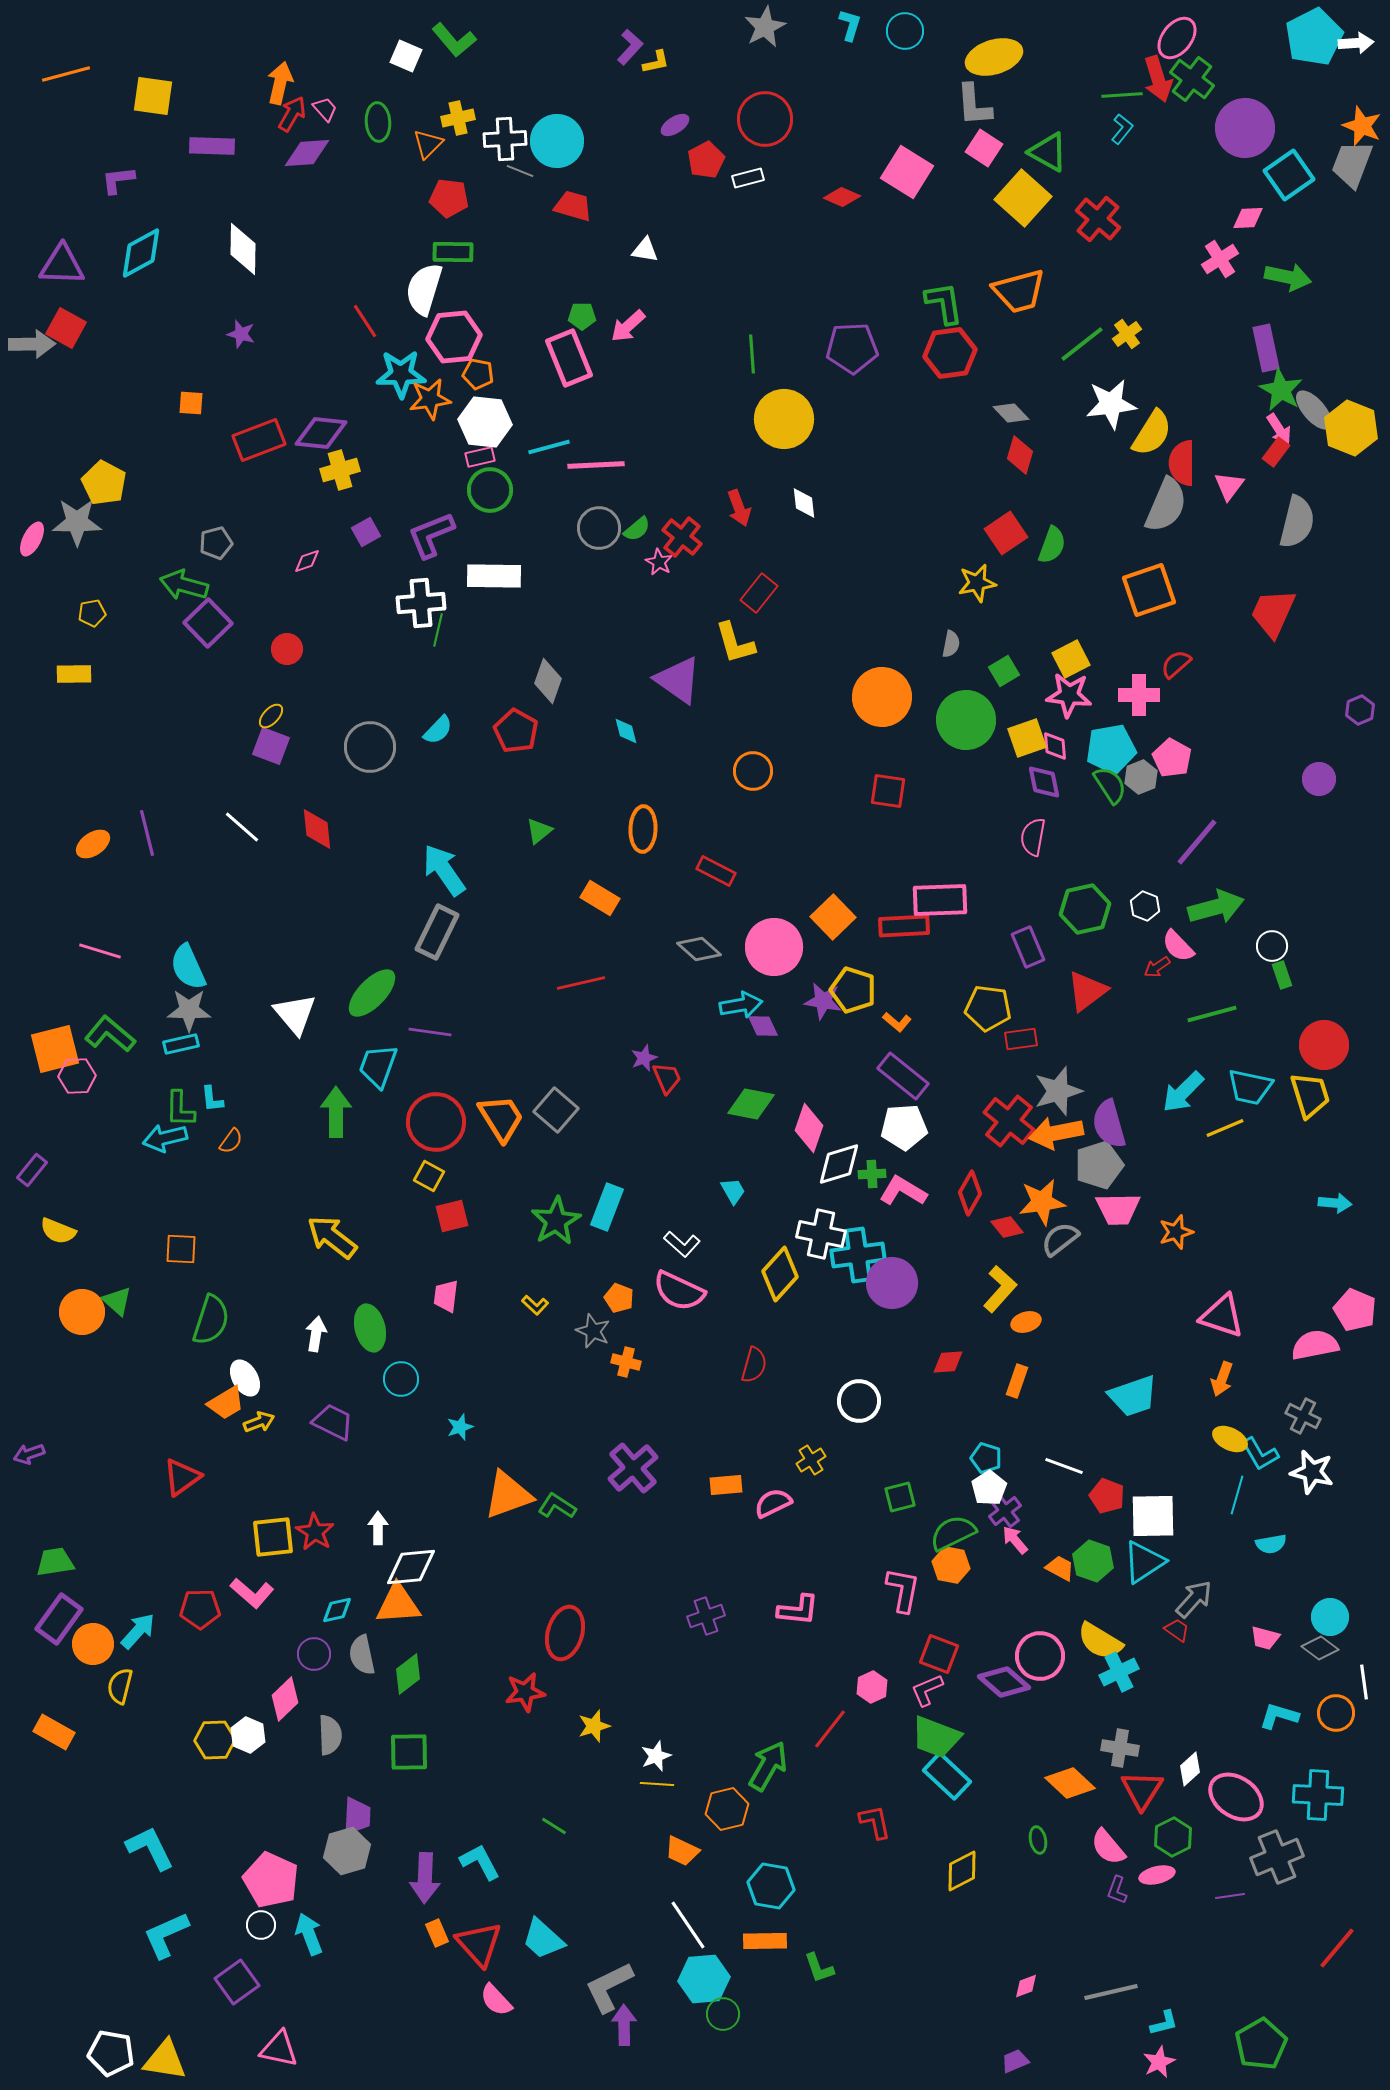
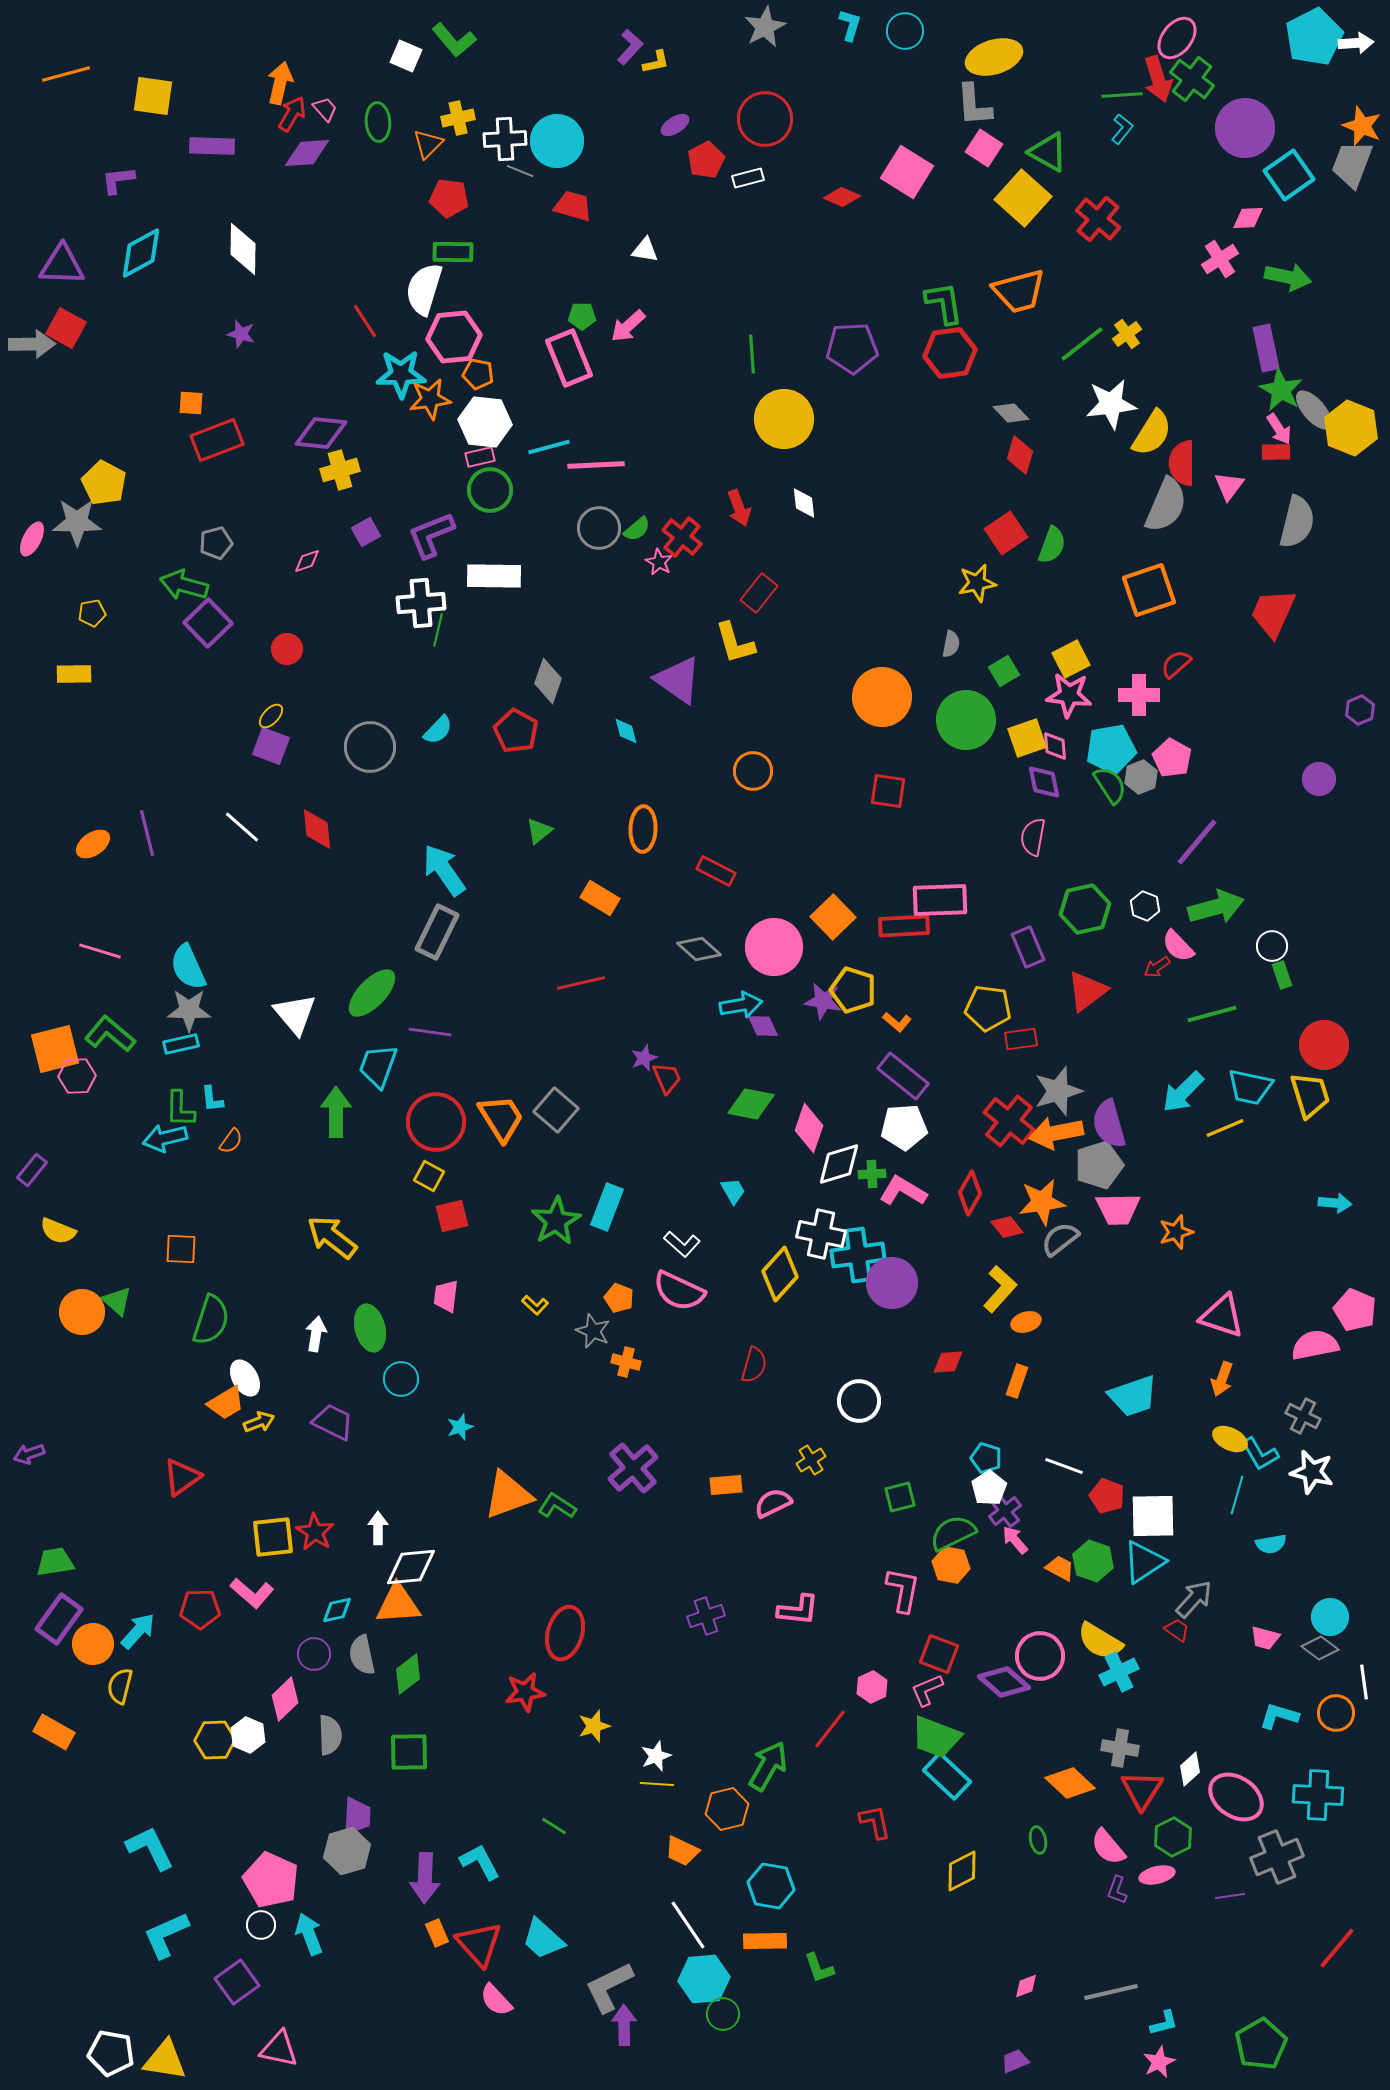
red rectangle at (259, 440): moved 42 px left
red rectangle at (1276, 452): rotated 52 degrees clockwise
